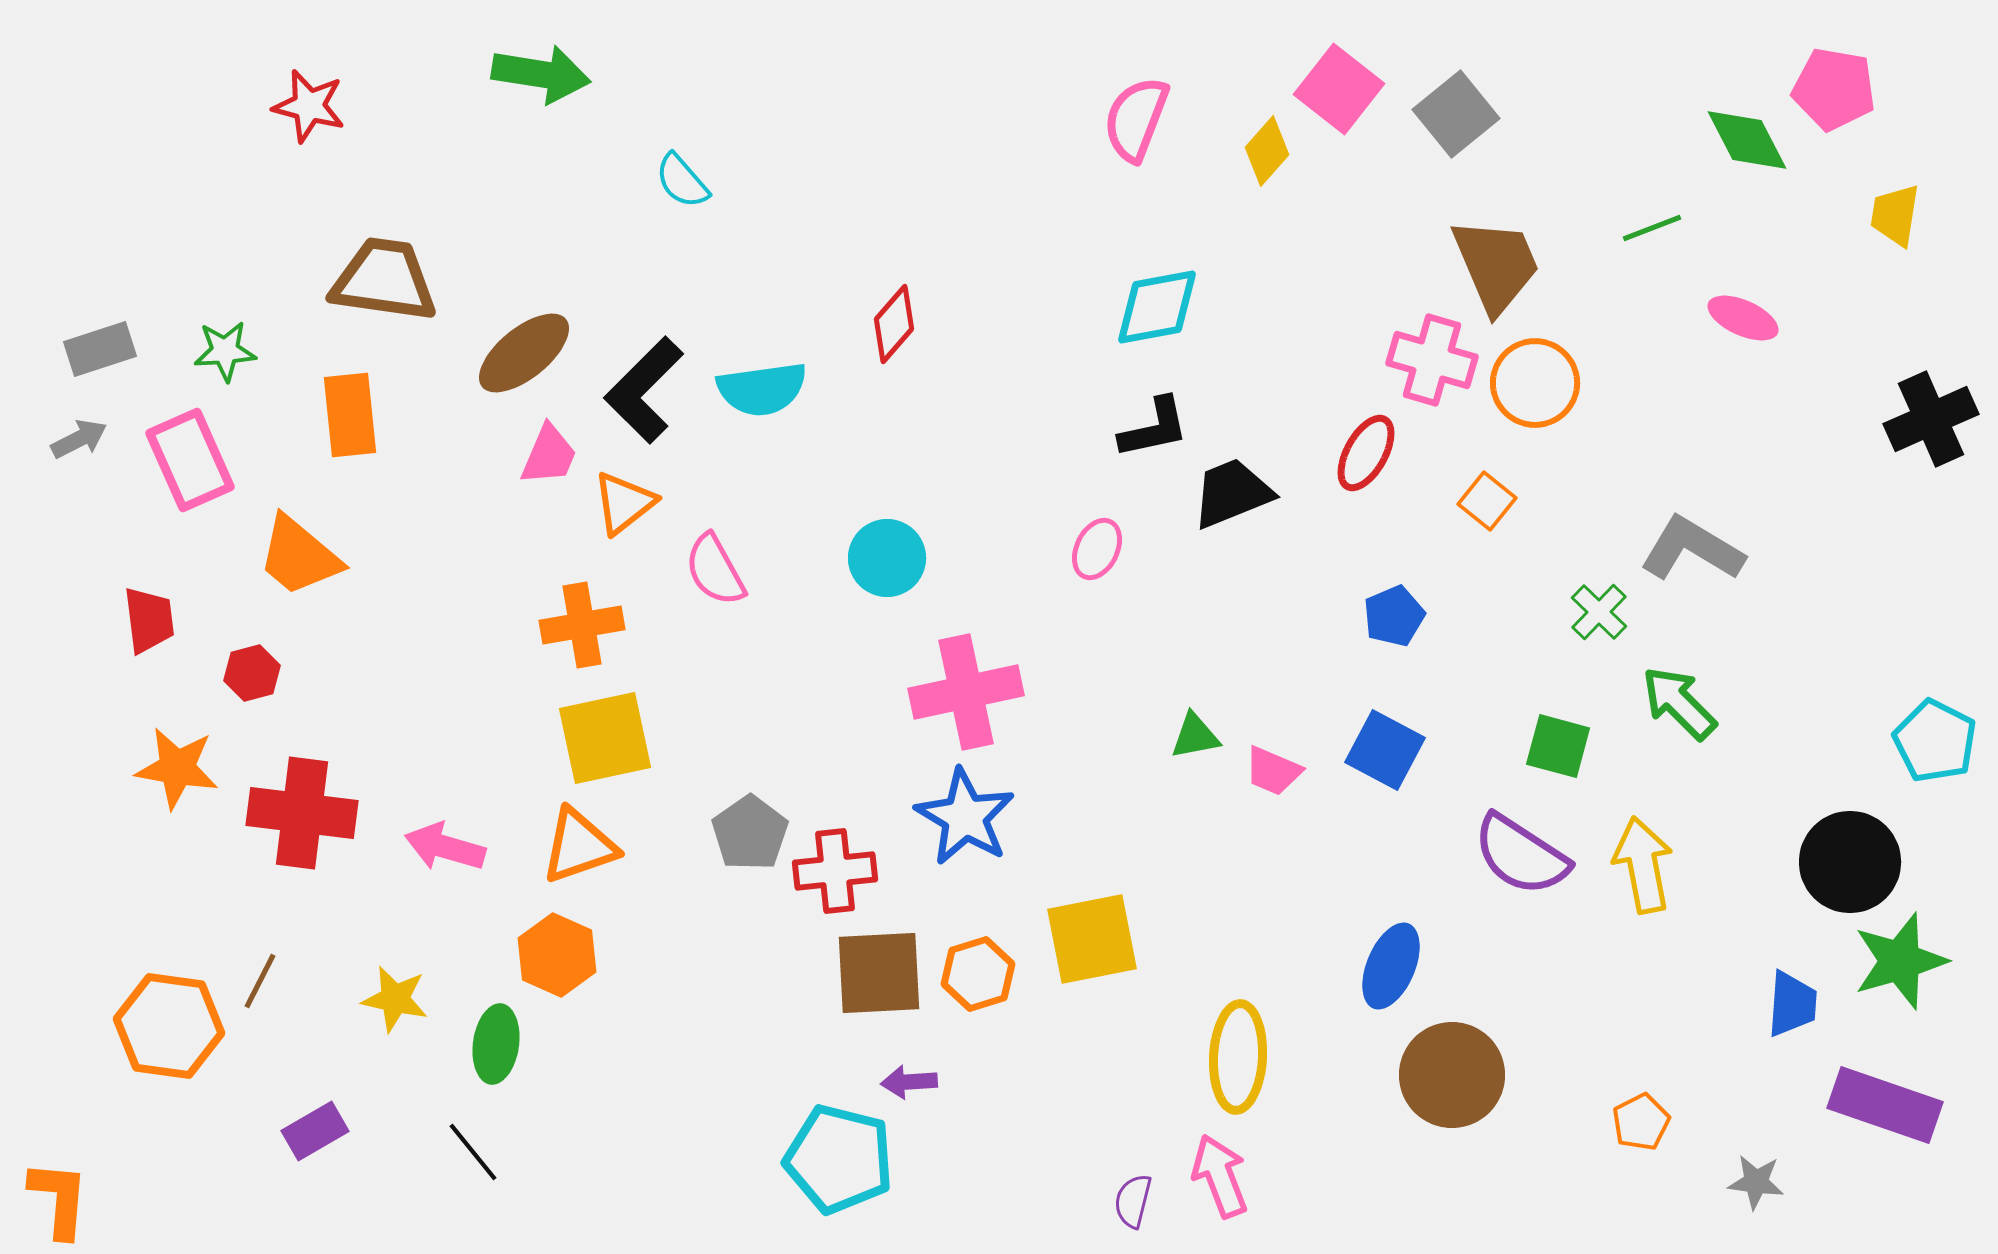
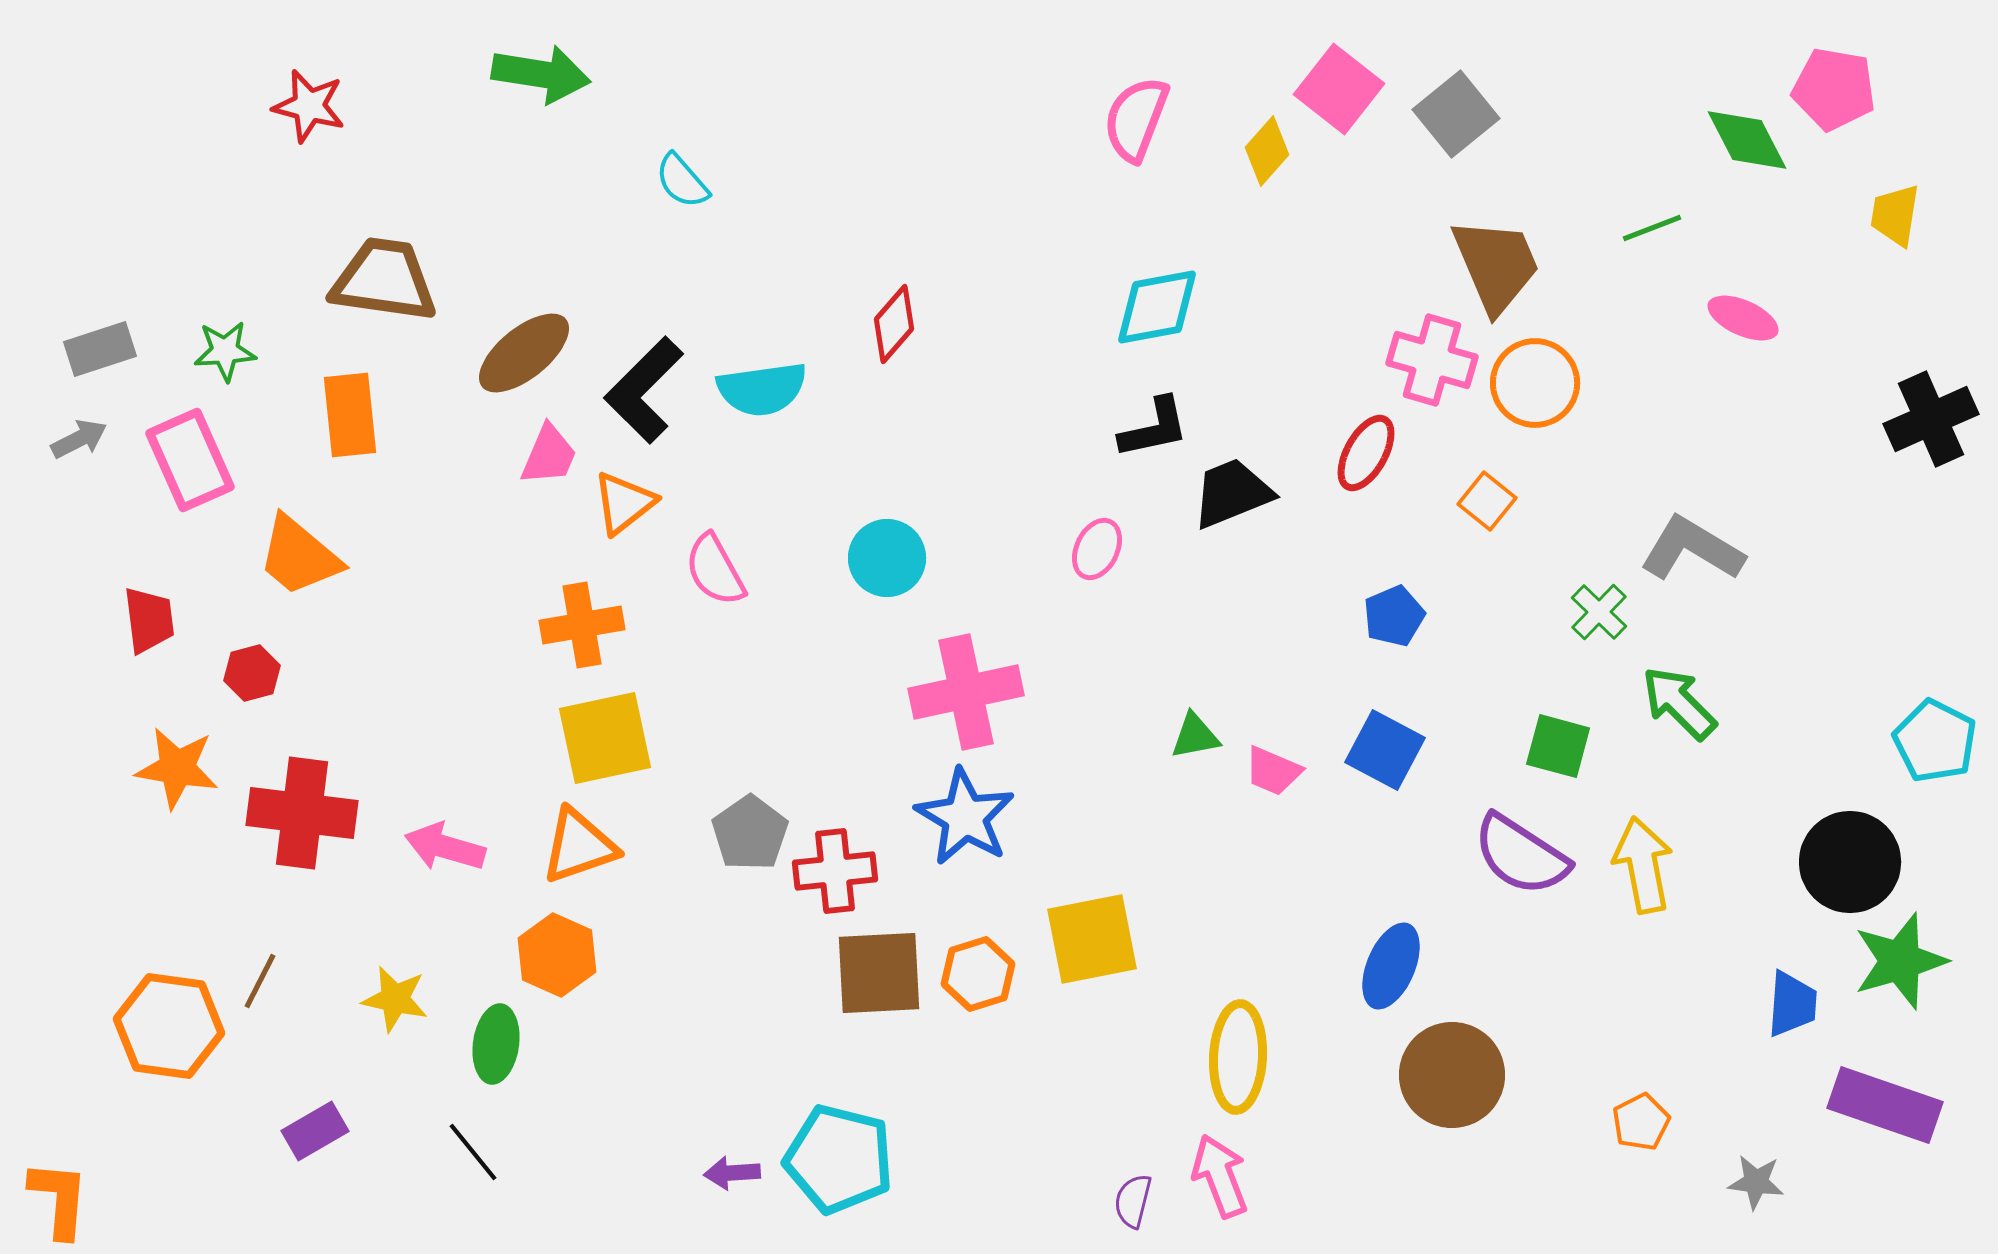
purple arrow at (909, 1082): moved 177 px left, 91 px down
